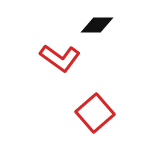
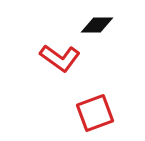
red square: rotated 21 degrees clockwise
